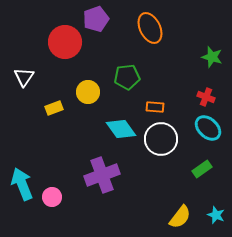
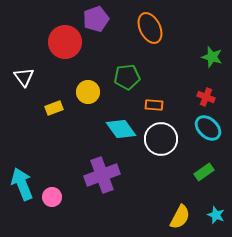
white triangle: rotated 10 degrees counterclockwise
orange rectangle: moved 1 px left, 2 px up
green rectangle: moved 2 px right, 3 px down
yellow semicircle: rotated 10 degrees counterclockwise
